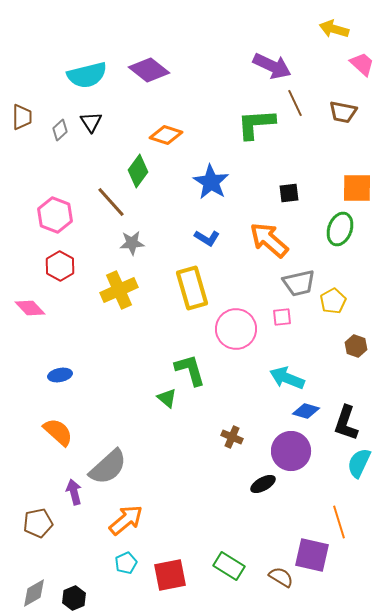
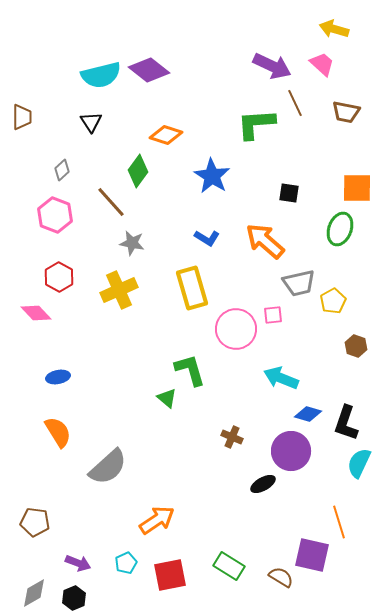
pink trapezoid at (362, 64): moved 40 px left
cyan semicircle at (87, 75): moved 14 px right
brown trapezoid at (343, 112): moved 3 px right
gray diamond at (60, 130): moved 2 px right, 40 px down
blue star at (211, 182): moved 1 px right, 6 px up
black square at (289, 193): rotated 15 degrees clockwise
orange arrow at (269, 240): moved 4 px left, 1 px down
gray star at (132, 243): rotated 15 degrees clockwise
red hexagon at (60, 266): moved 1 px left, 11 px down
pink diamond at (30, 308): moved 6 px right, 5 px down
pink square at (282, 317): moved 9 px left, 2 px up
blue ellipse at (60, 375): moved 2 px left, 2 px down
cyan arrow at (287, 378): moved 6 px left
blue diamond at (306, 411): moved 2 px right, 3 px down
orange semicircle at (58, 432): rotated 16 degrees clockwise
purple arrow at (74, 492): moved 4 px right, 71 px down; rotated 125 degrees clockwise
orange arrow at (126, 520): moved 31 px right; rotated 6 degrees clockwise
brown pentagon at (38, 523): moved 3 px left, 1 px up; rotated 20 degrees clockwise
